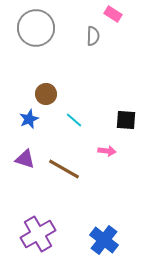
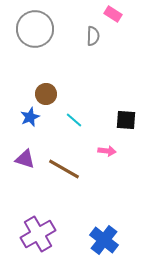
gray circle: moved 1 px left, 1 px down
blue star: moved 1 px right, 2 px up
